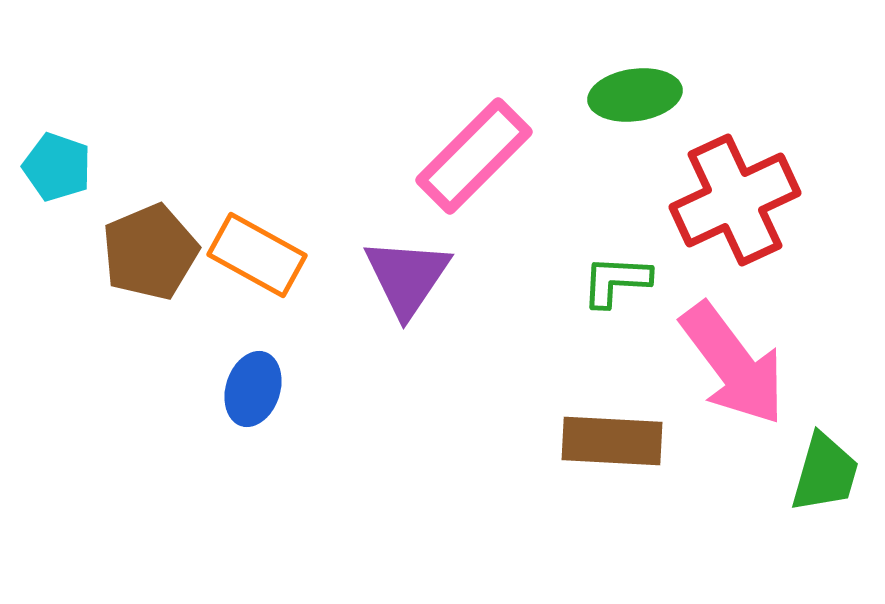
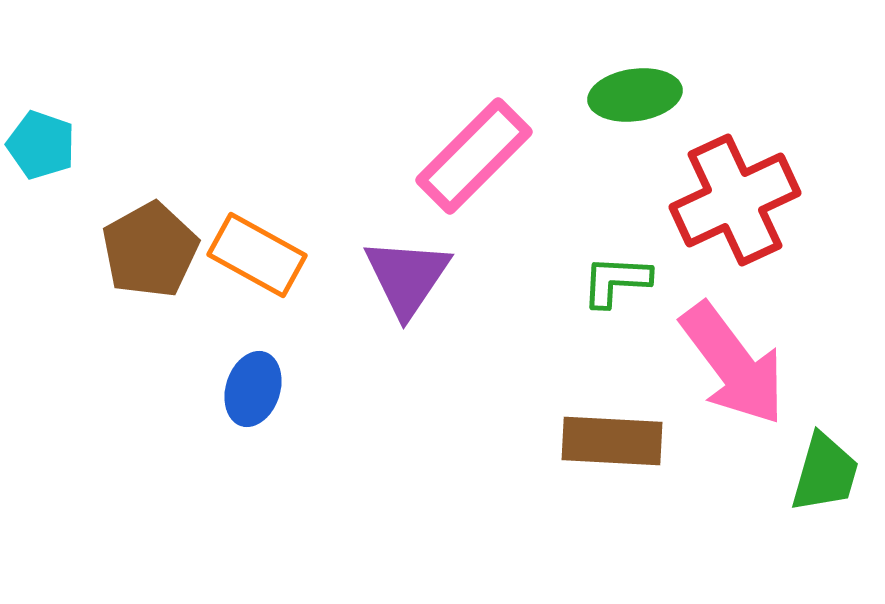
cyan pentagon: moved 16 px left, 22 px up
brown pentagon: moved 2 px up; rotated 6 degrees counterclockwise
